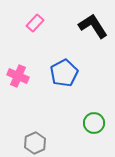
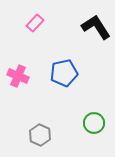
black L-shape: moved 3 px right, 1 px down
blue pentagon: rotated 16 degrees clockwise
gray hexagon: moved 5 px right, 8 px up; rotated 10 degrees counterclockwise
